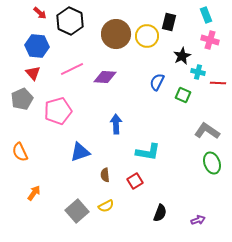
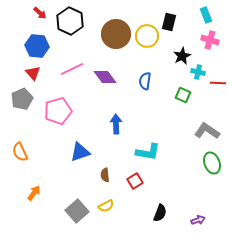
purple diamond: rotated 50 degrees clockwise
blue semicircle: moved 12 px left, 1 px up; rotated 18 degrees counterclockwise
